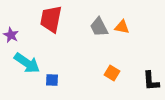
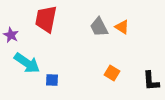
red trapezoid: moved 5 px left
orange triangle: rotated 21 degrees clockwise
